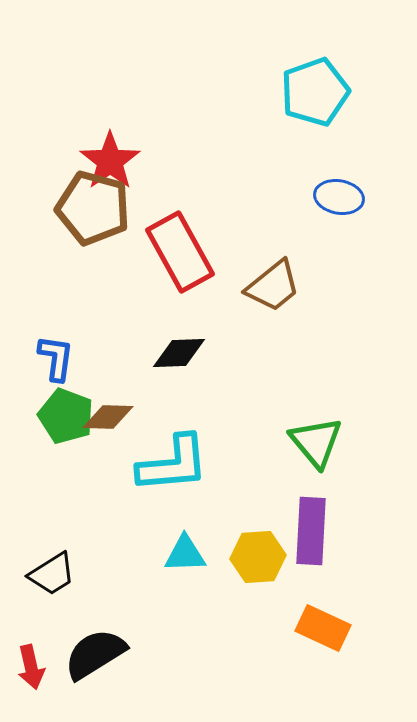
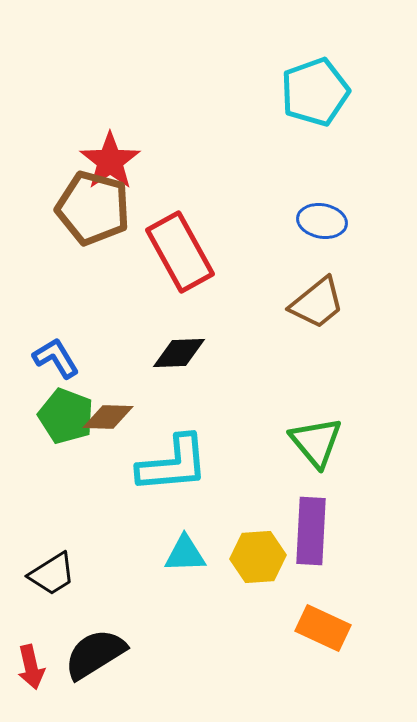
blue ellipse: moved 17 px left, 24 px down
brown trapezoid: moved 44 px right, 17 px down
blue L-shape: rotated 39 degrees counterclockwise
